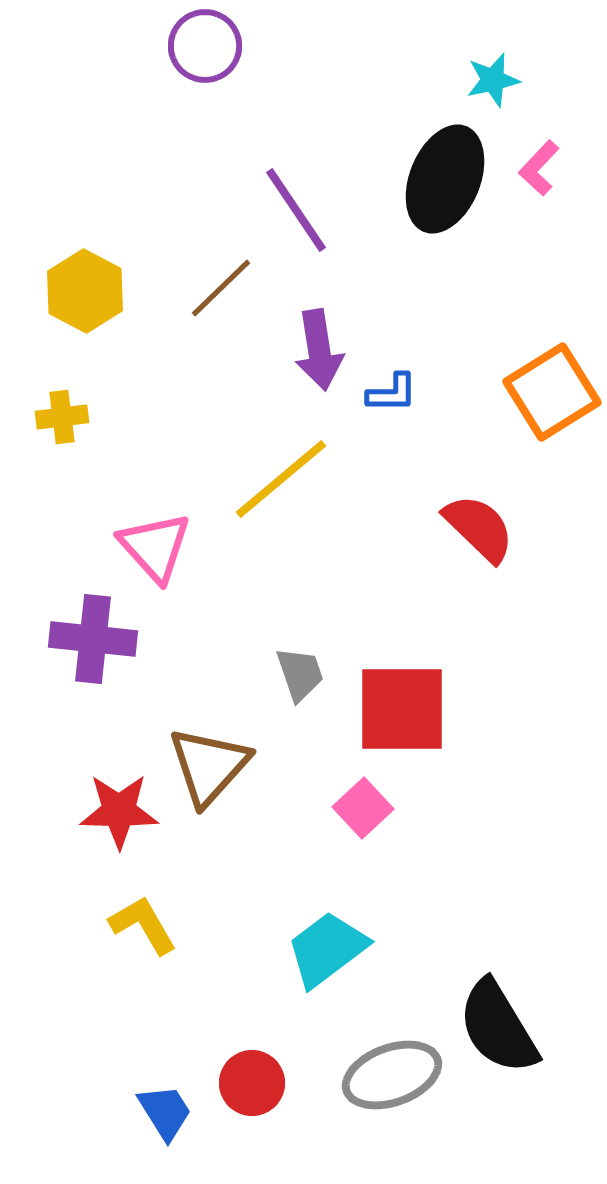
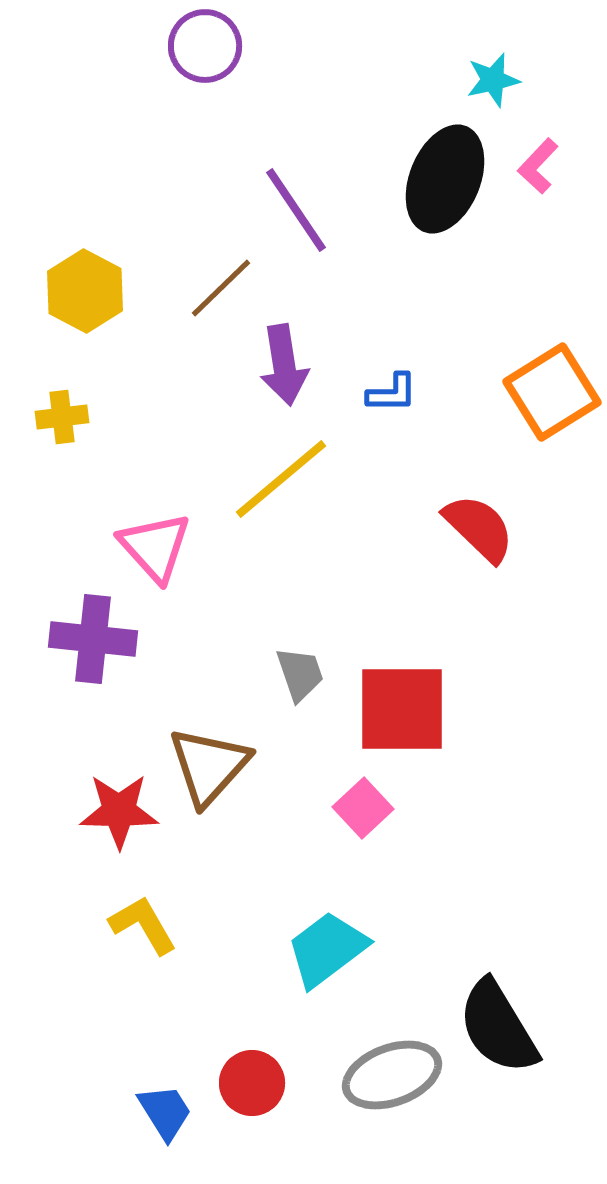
pink L-shape: moved 1 px left, 2 px up
purple arrow: moved 35 px left, 15 px down
